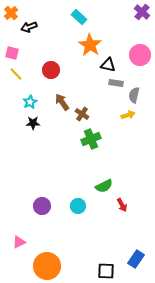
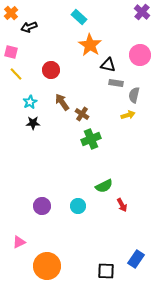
pink square: moved 1 px left, 1 px up
